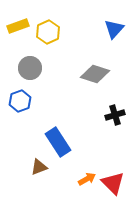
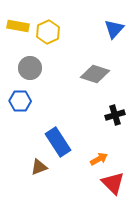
yellow rectangle: rotated 30 degrees clockwise
blue hexagon: rotated 20 degrees clockwise
orange arrow: moved 12 px right, 20 px up
